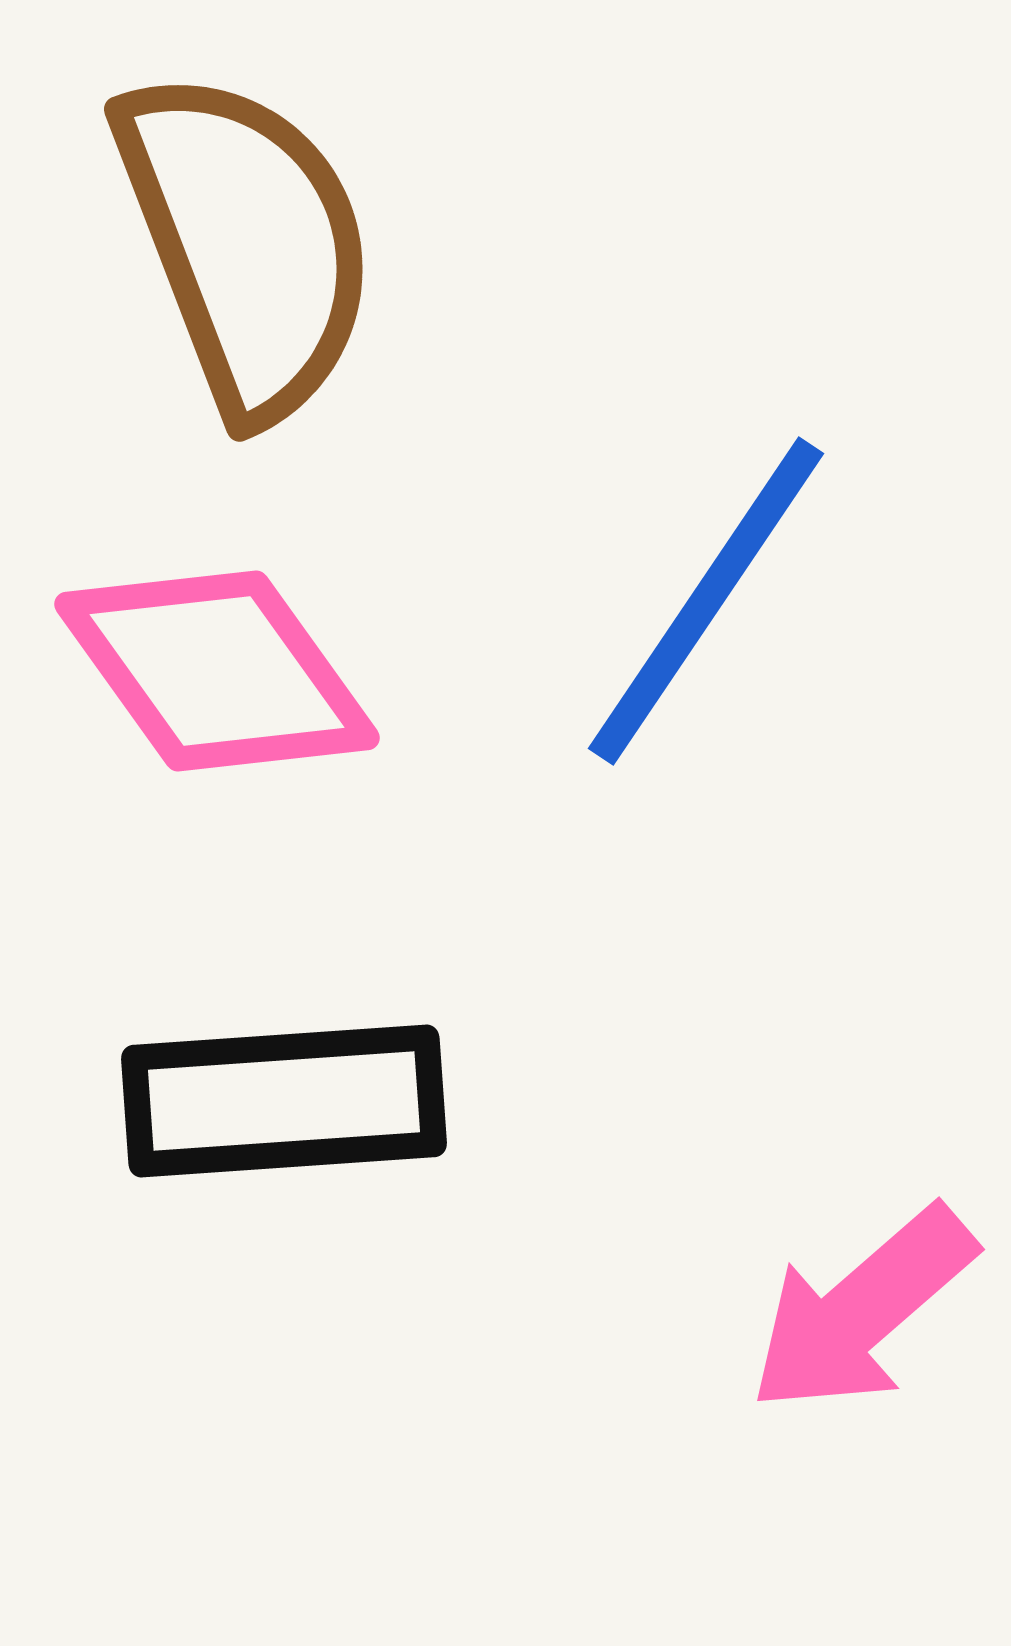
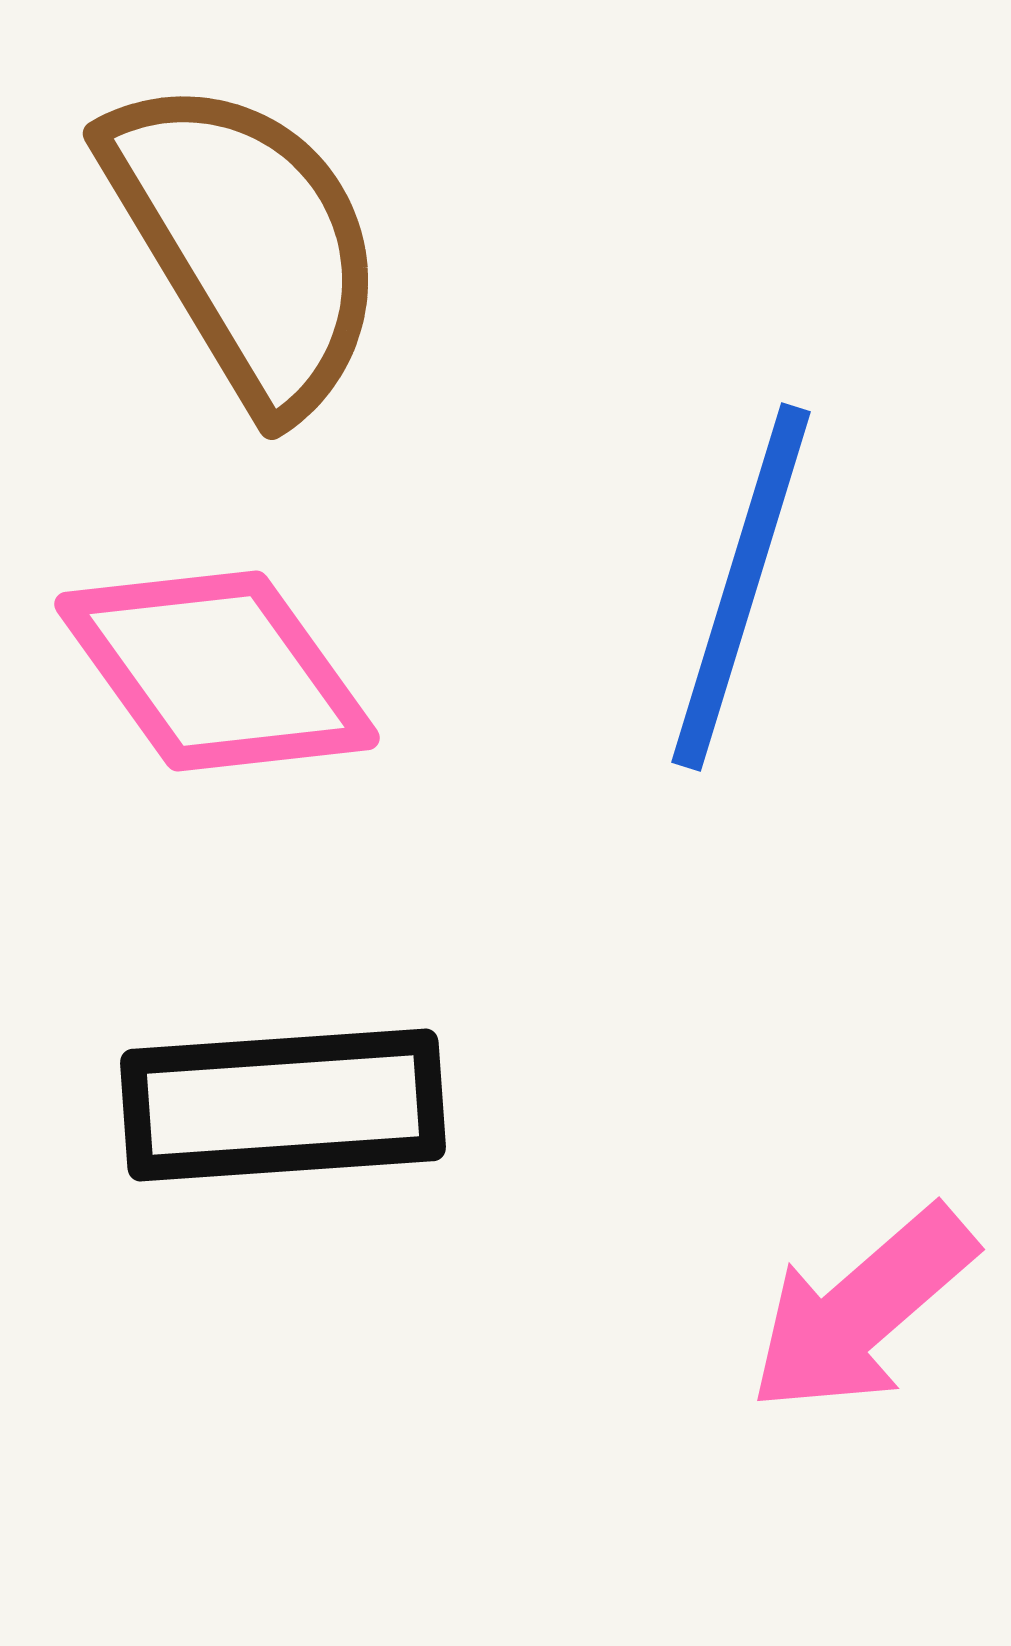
brown semicircle: rotated 10 degrees counterclockwise
blue line: moved 35 px right, 14 px up; rotated 17 degrees counterclockwise
black rectangle: moved 1 px left, 4 px down
